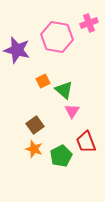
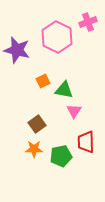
pink cross: moved 1 px left, 1 px up
pink hexagon: rotated 16 degrees clockwise
green triangle: rotated 30 degrees counterclockwise
pink triangle: moved 2 px right
brown square: moved 2 px right, 1 px up
red trapezoid: rotated 20 degrees clockwise
orange star: rotated 18 degrees counterclockwise
green pentagon: rotated 15 degrees clockwise
